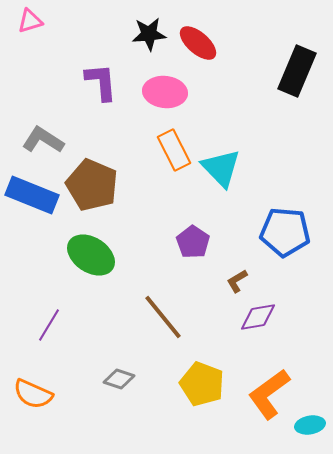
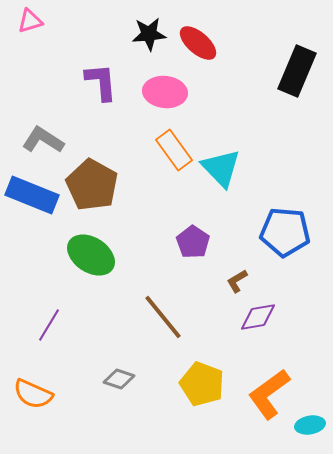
orange rectangle: rotated 9 degrees counterclockwise
brown pentagon: rotated 6 degrees clockwise
